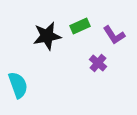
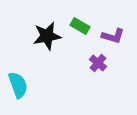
green rectangle: rotated 54 degrees clockwise
purple L-shape: moved 1 px left, 1 px down; rotated 40 degrees counterclockwise
